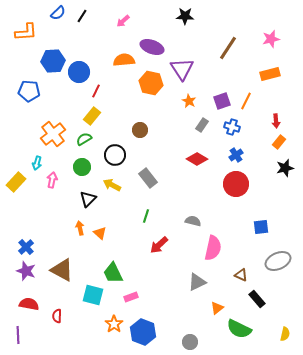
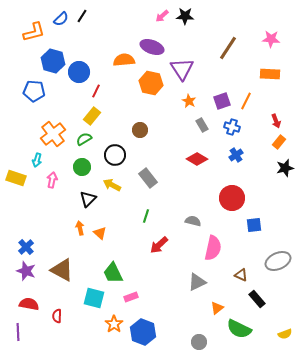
blue semicircle at (58, 13): moved 3 px right, 6 px down
pink arrow at (123, 21): moved 39 px right, 5 px up
orange L-shape at (26, 32): moved 8 px right; rotated 10 degrees counterclockwise
pink star at (271, 39): rotated 18 degrees clockwise
blue hexagon at (53, 61): rotated 20 degrees clockwise
orange rectangle at (270, 74): rotated 18 degrees clockwise
blue pentagon at (29, 91): moved 5 px right
red arrow at (276, 121): rotated 16 degrees counterclockwise
gray rectangle at (202, 125): rotated 64 degrees counterclockwise
cyan arrow at (37, 163): moved 3 px up
yellow rectangle at (16, 182): moved 4 px up; rotated 66 degrees clockwise
red circle at (236, 184): moved 4 px left, 14 px down
blue square at (261, 227): moved 7 px left, 2 px up
cyan square at (93, 295): moved 1 px right, 3 px down
yellow semicircle at (285, 334): rotated 56 degrees clockwise
purple line at (18, 335): moved 3 px up
gray circle at (190, 342): moved 9 px right
